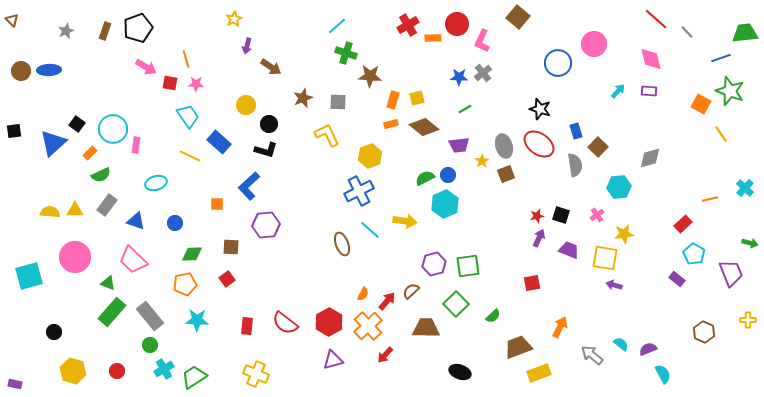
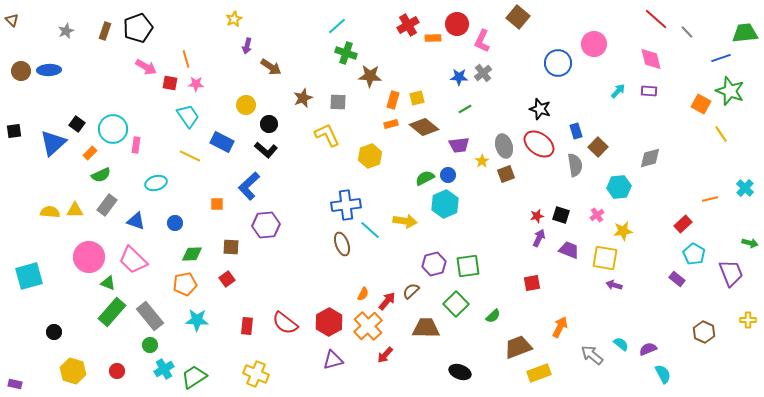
blue rectangle at (219, 142): moved 3 px right; rotated 15 degrees counterclockwise
black L-shape at (266, 150): rotated 25 degrees clockwise
blue cross at (359, 191): moved 13 px left, 14 px down; rotated 20 degrees clockwise
yellow star at (624, 234): moved 1 px left, 3 px up
pink circle at (75, 257): moved 14 px right
